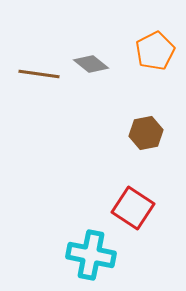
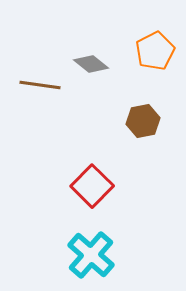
brown line: moved 1 px right, 11 px down
brown hexagon: moved 3 px left, 12 px up
red square: moved 41 px left, 22 px up; rotated 12 degrees clockwise
cyan cross: rotated 30 degrees clockwise
